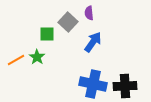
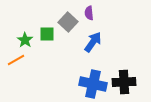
green star: moved 12 px left, 17 px up
black cross: moved 1 px left, 4 px up
